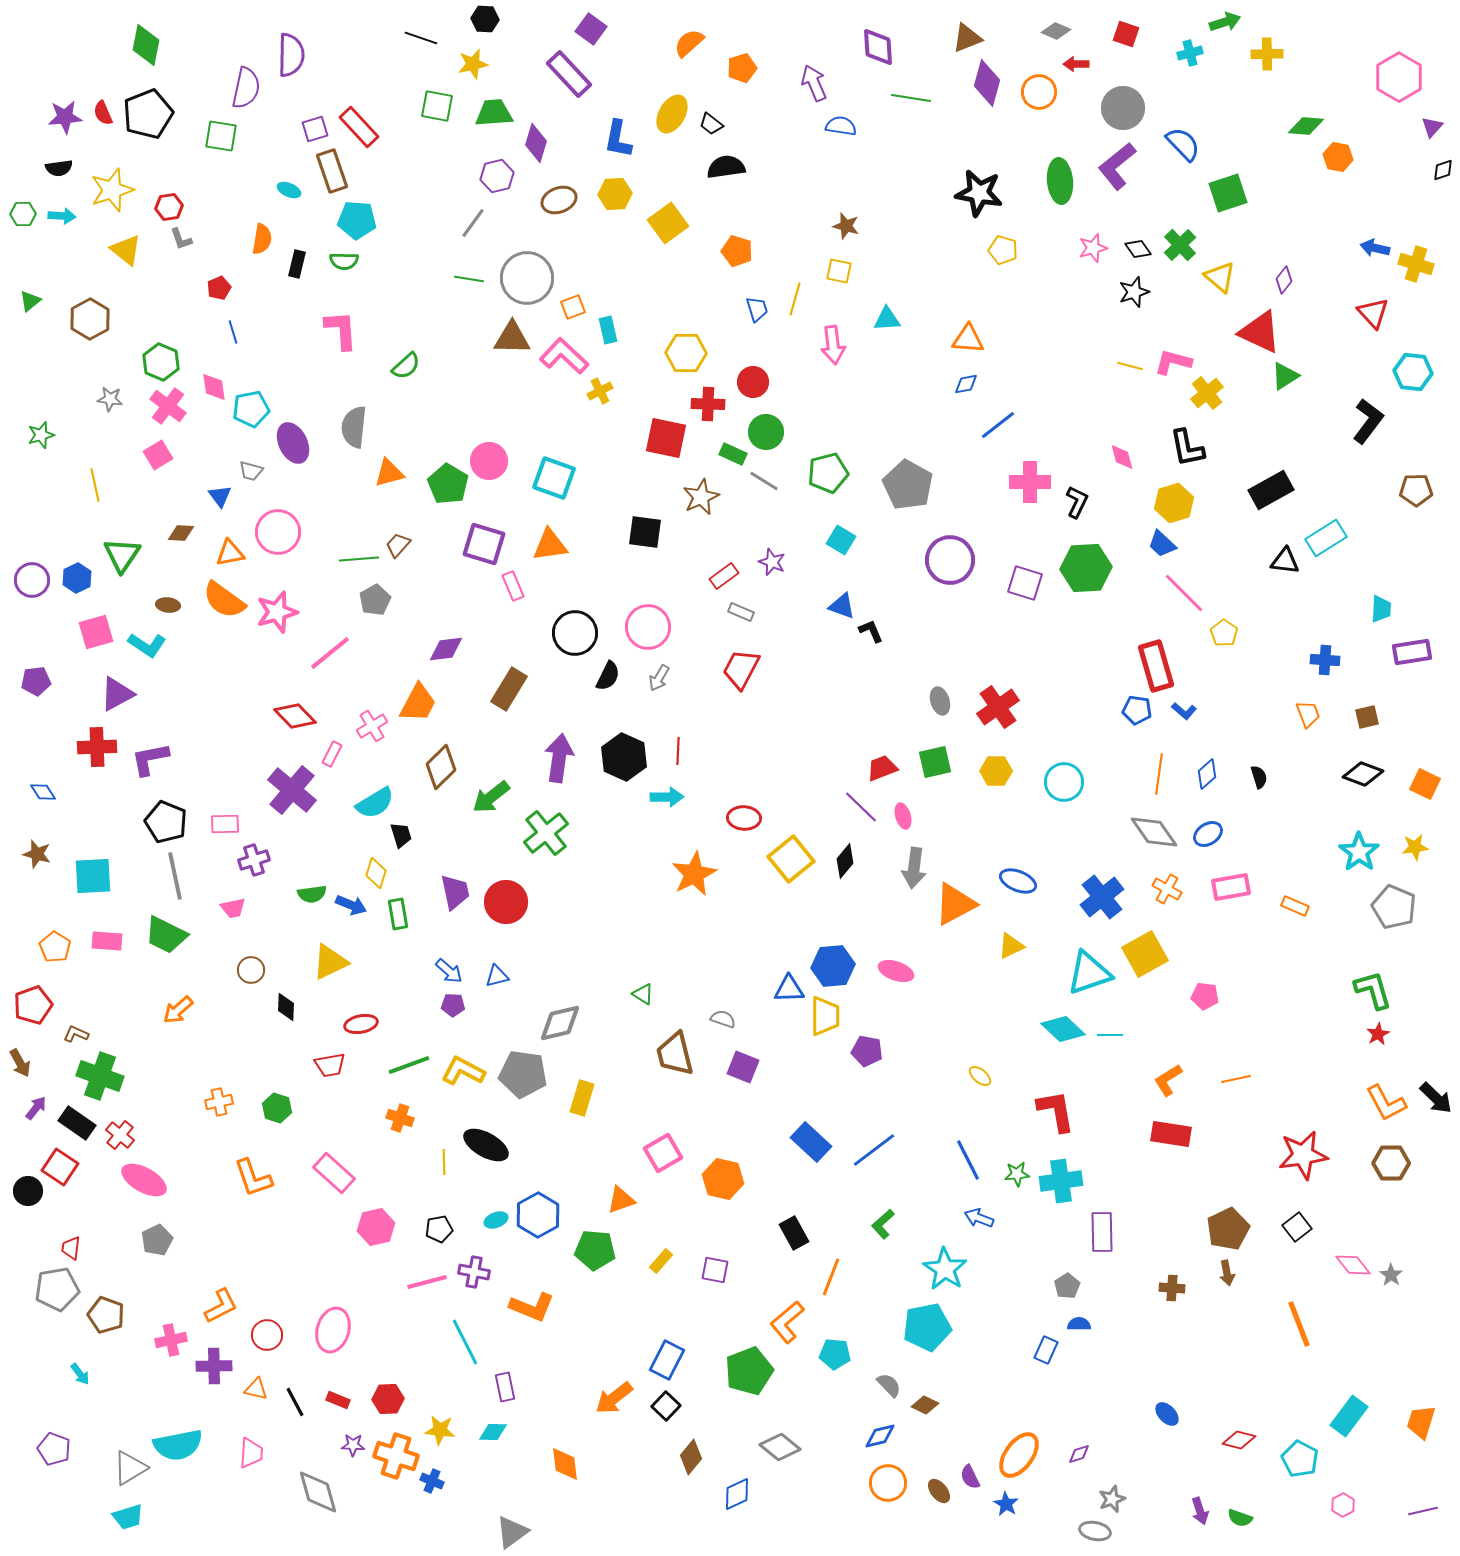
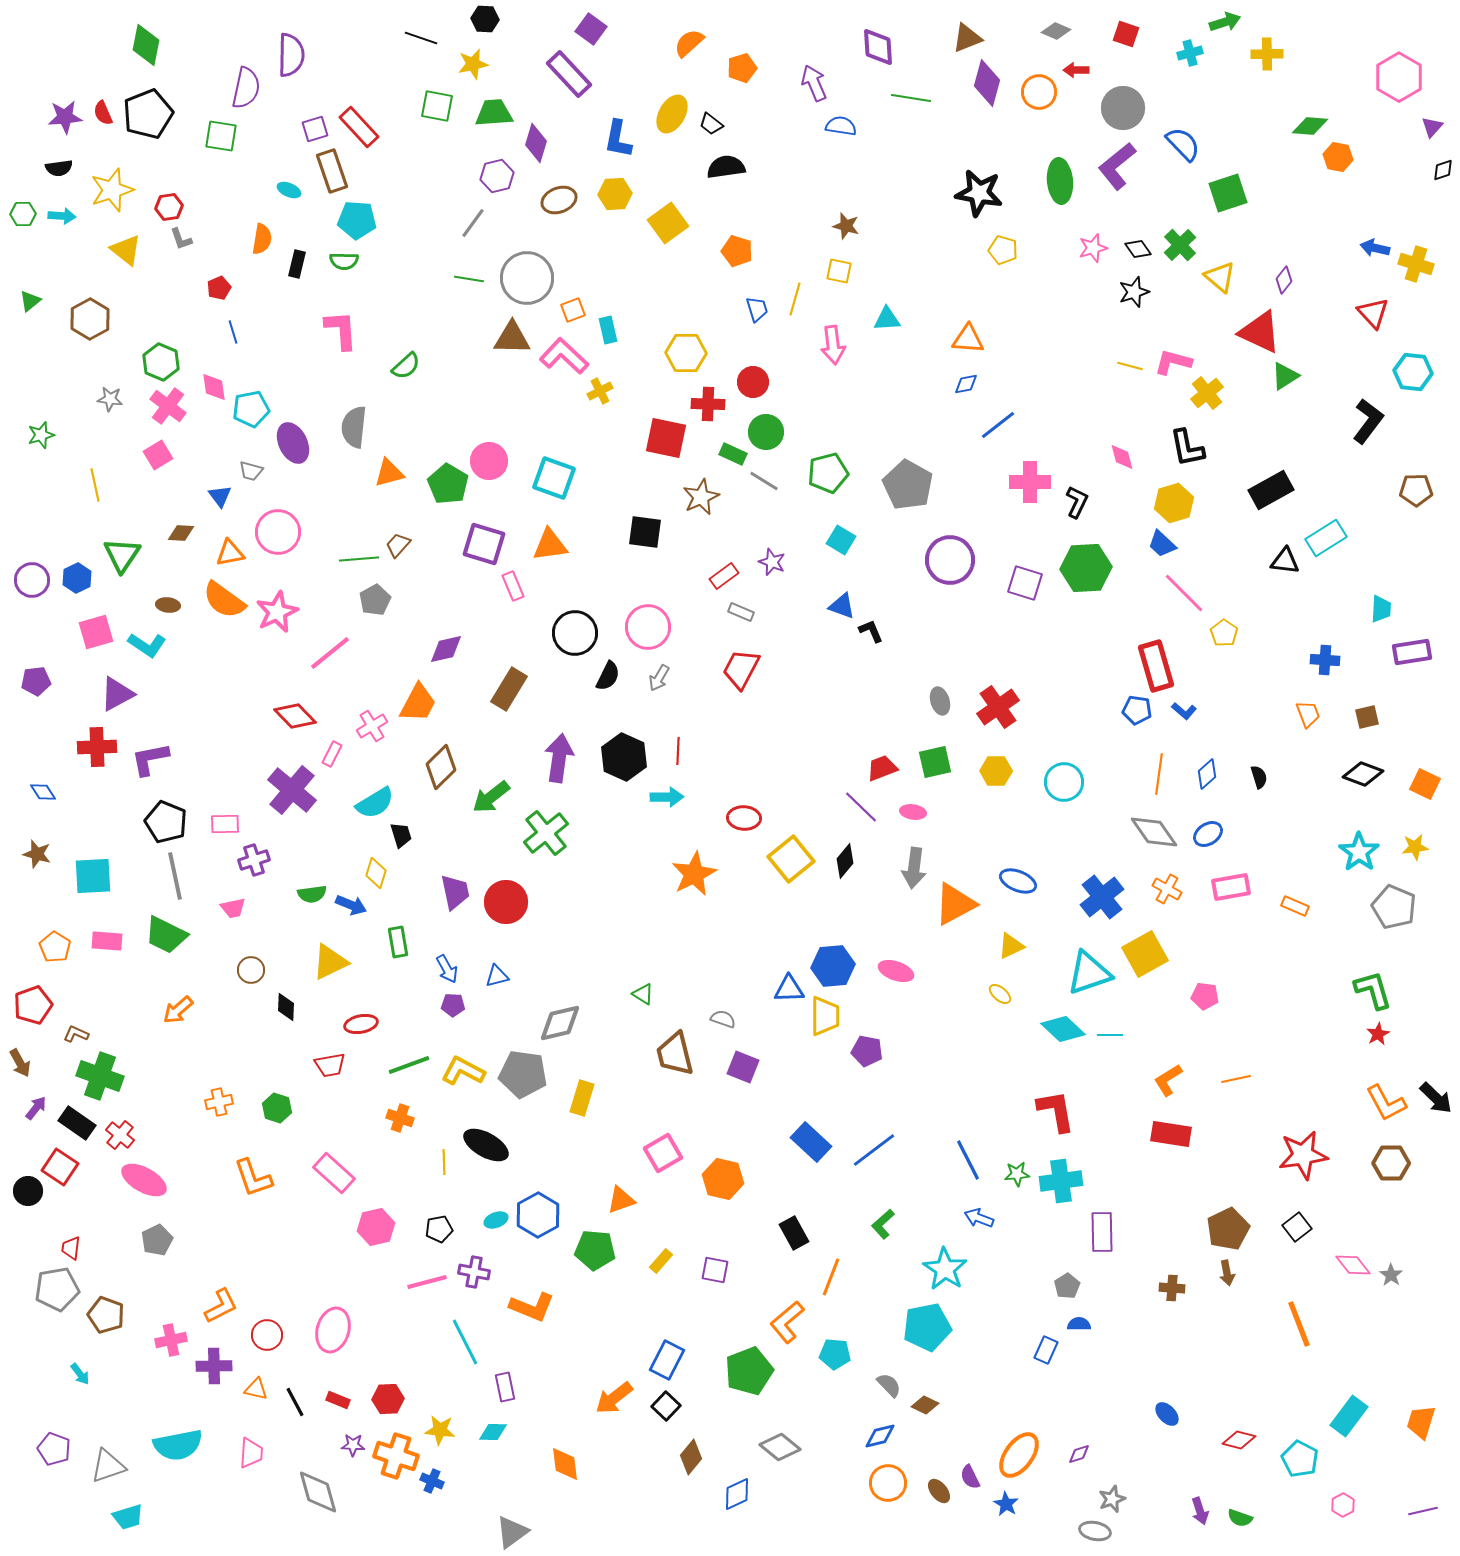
red arrow at (1076, 64): moved 6 px down
green diamond at (1306, 126): moved 4 px right
orange square at (573, 307): moved 3 px down
pink star at (277, 612): rotated 9 degrees counterclockwise
purple diamond at (446, 649): rotated 6 degrees counterclockwise
pink ellipse at (903, 816): moved 10 px right, 4 px up; rotated 65 degrees counterclockwise
green rectangle at (398, 914): moved 28 px down
blue arrow at (449, 971): moved 2 px left, 2 px up; rotated 20 degrees clockwise
yellow ellipse at (980, 1076): moved 20 px right, 82 px up
gray triangle at (130, 1468): moved 22 px left, 2 px up; rotated 12 degrees clockwise
